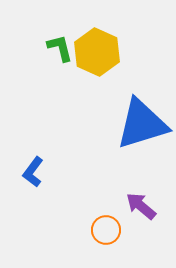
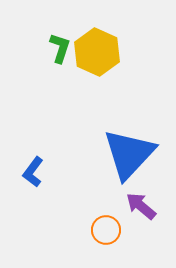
green L-shape: rotated 32 degrees clockwise
blue triangle: moved 13 px left, 30 px down; rotated 30 degrees counterclockwise
